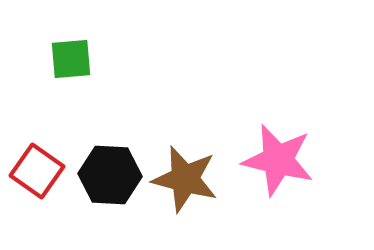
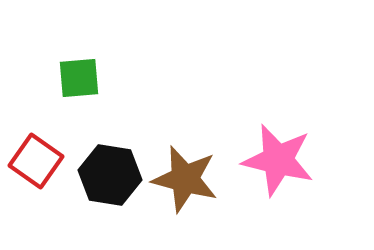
green square: moved 8 px right, 19 px down
red square: moved 1 px left, 10 px up
black hexagon: rotated 6 degrees clockwise
